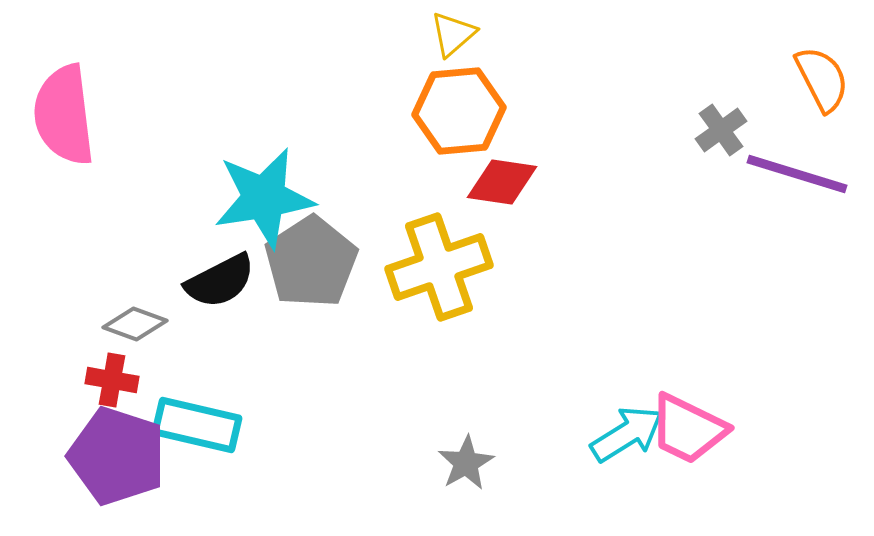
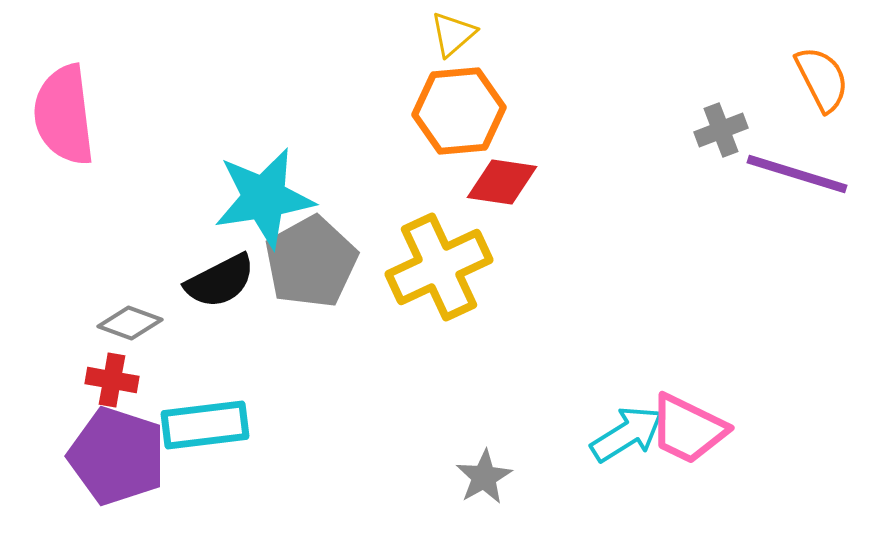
gray cross: rotated 15 degrees clockwise
gray pentagon: rotated 4 degrees clockwise
yellow cross: rotated 6 degrees counterclockwise
gray diamond: moved 5 px left, 1 px up
cyan rectangle: moved 8 px right; rotated 20 degrees counterclockwise
gray star: moved 18 px right, 14 px down
